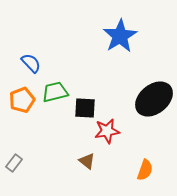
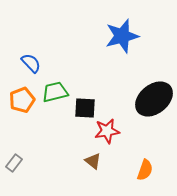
blue star: moved 2 px right; rotated 16 degrees clockwise
brown triangle: moved 6 px right
